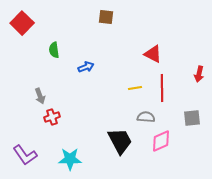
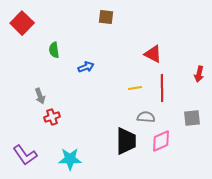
black trapezoid: moved 6 px right; rotated 28 degrees clockwise
